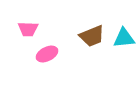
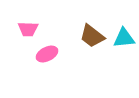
brown trapezoid: rotated 60 degrees clockwise
